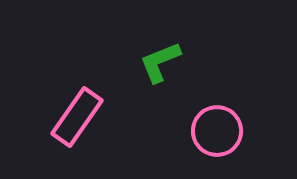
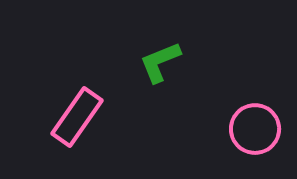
pink circle: moved 38 px right, 2 px up
